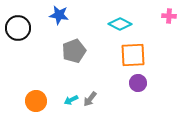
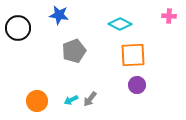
purple circle: moved 1 px left, 2 px down
orange circle: moved 1 px right
